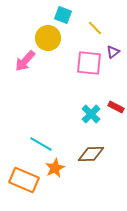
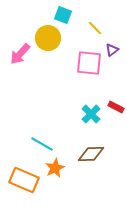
purple triangle: moved 1 px left, 2 px up
pink arrow: moved 5 px left, 7 px up
cyan line: moved 1 px right
